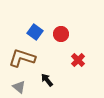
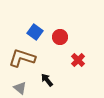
red circle: moved 1 px left, 3 px down
gray triangle: moved 1 px right, 1 px down
